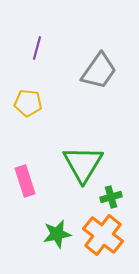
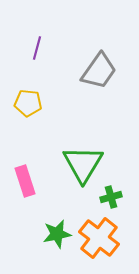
orange cross: moved 4 px left, 3 px down
